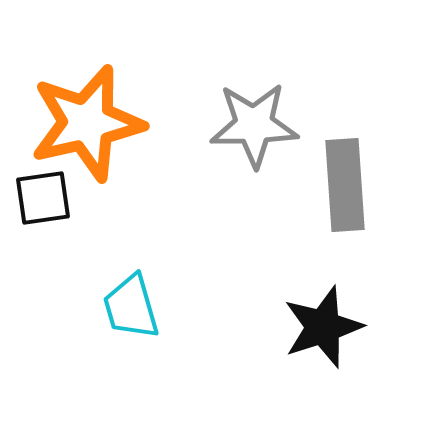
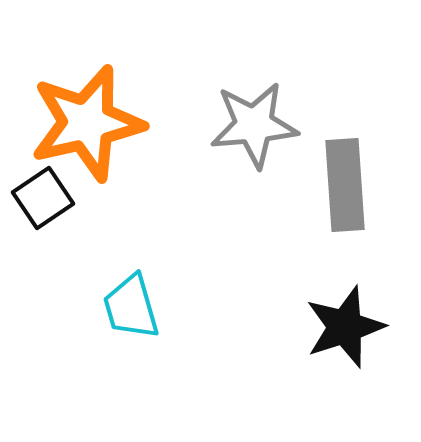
gray star: rotated 4 degrees counterclockwise
black square: rotated 26 degrees counterclockwise
black star: moved 22 px right
